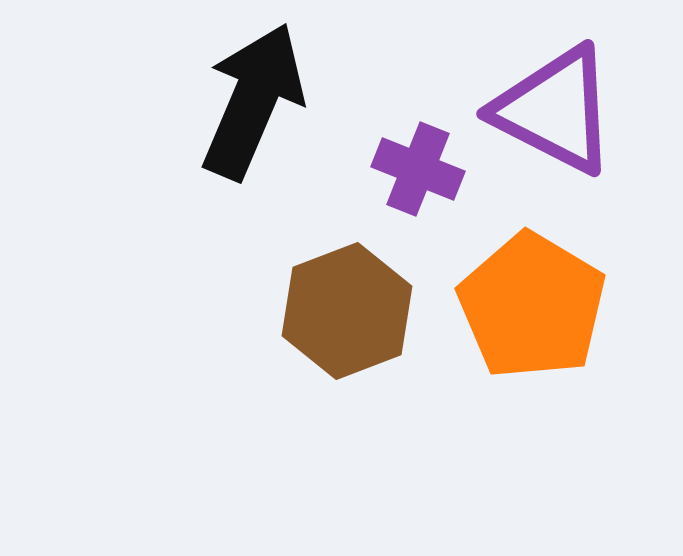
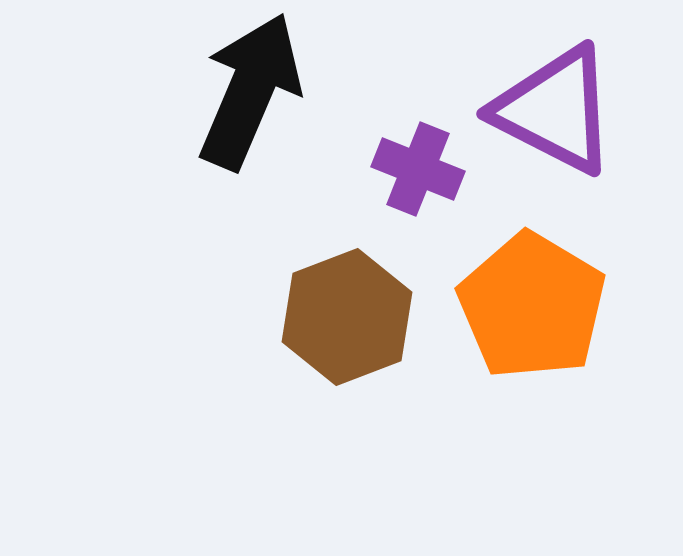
black arrow: moved 3 px left, 10 px up
brown hexagon: moved 6 px down
